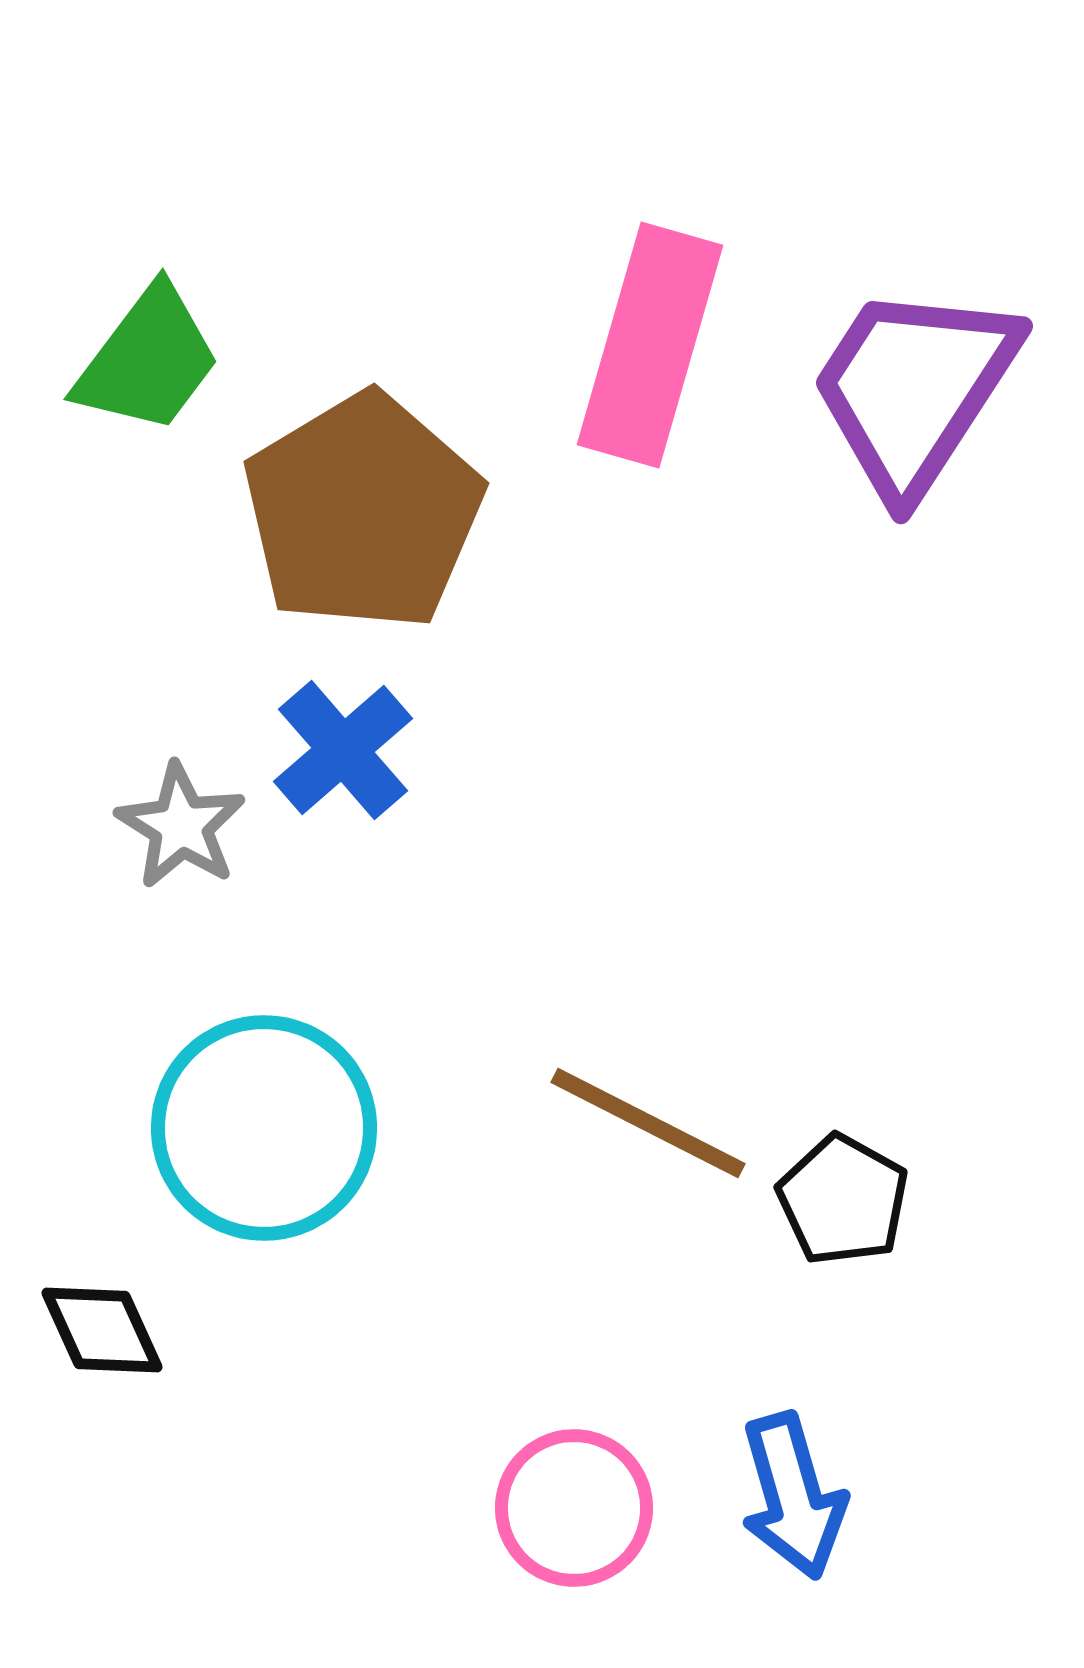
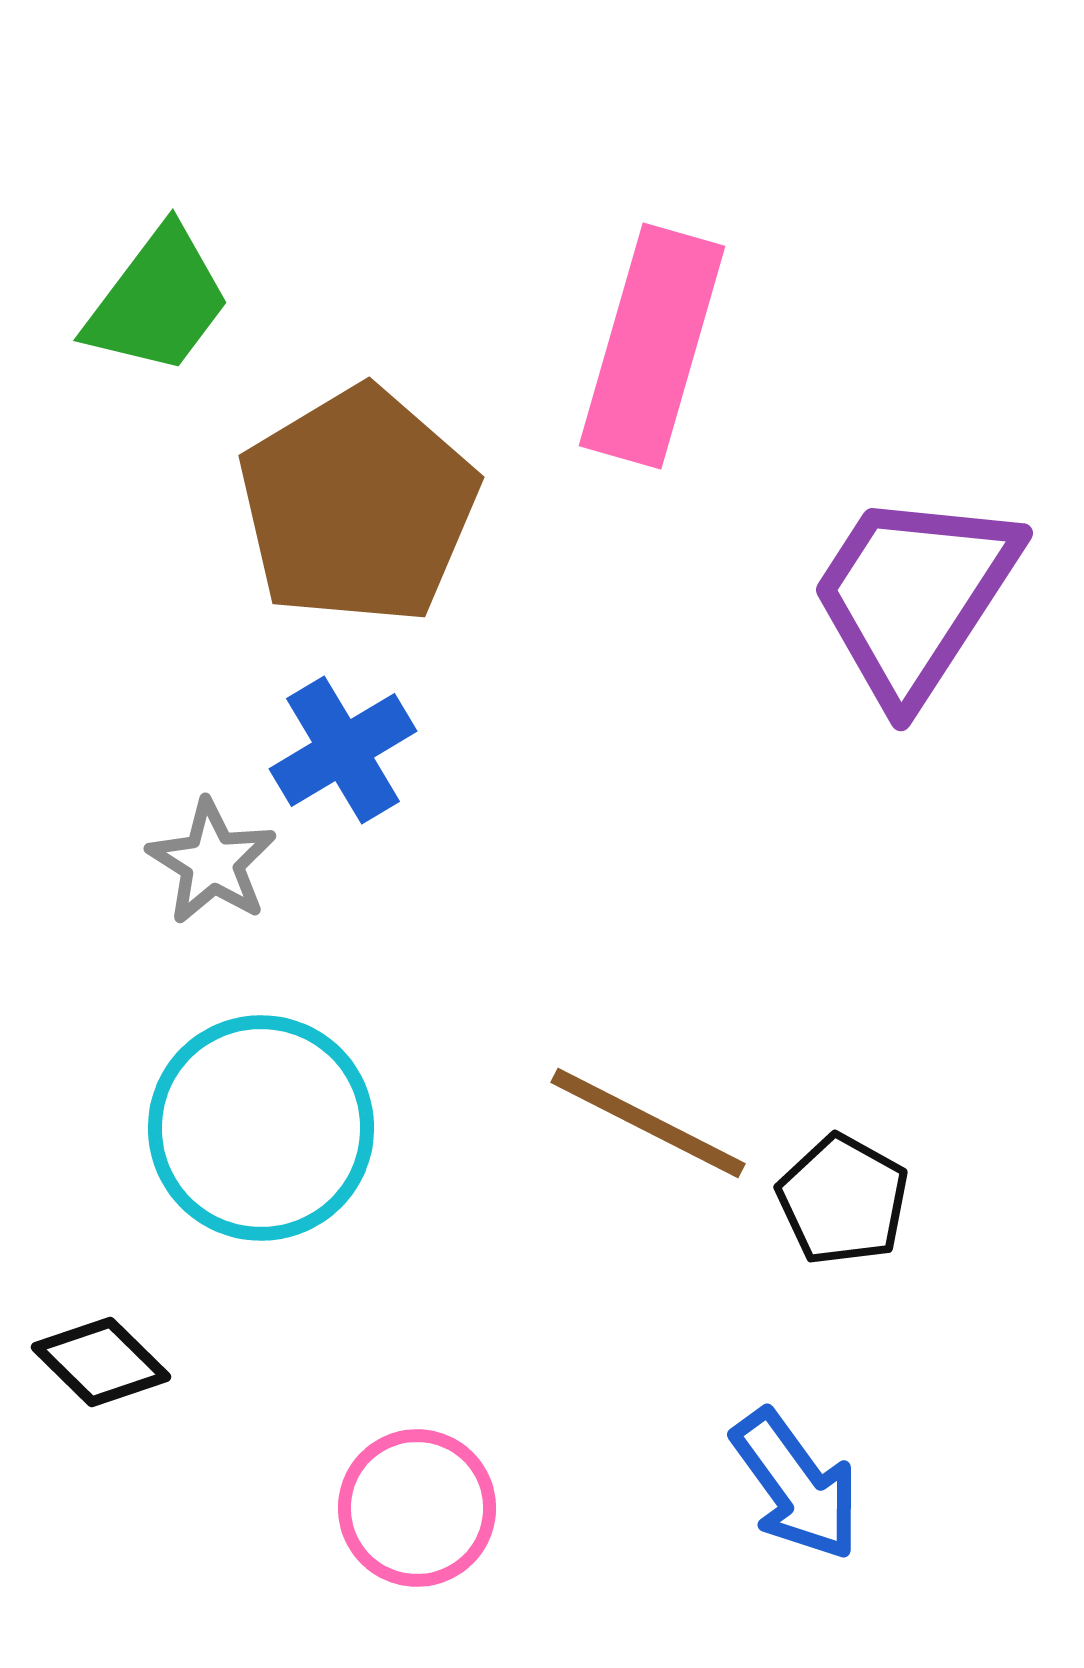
pink rectangle: moved 2 px right, 1 px down
green trapezoid: moved 10 px right, 59 px up
purple trapezoid: moved 207 px down
brown pentagon: moved 5 px left, 6 px up
blue cross: rotated 10 degrees clockwise
gray star: moved 31 px right, 36 px down
cyan circle: moved 3 px left
black diamond: moved 1 px left, 32 px down; rotated 21 degrees counterclockwise
blue arrow: moved 3 px right, 11 px up; rotated 20 degrees counterclockwise
pink circle: moved 157 px left
